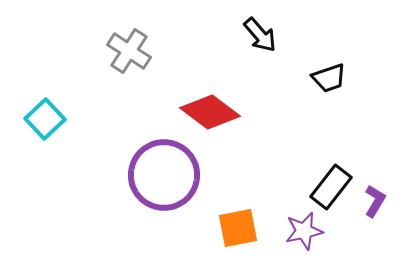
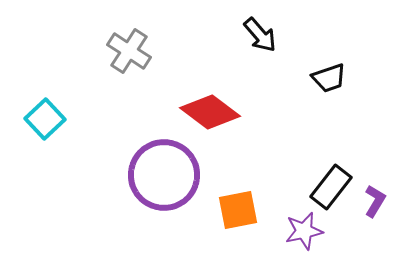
orange square: moved 18 px up
